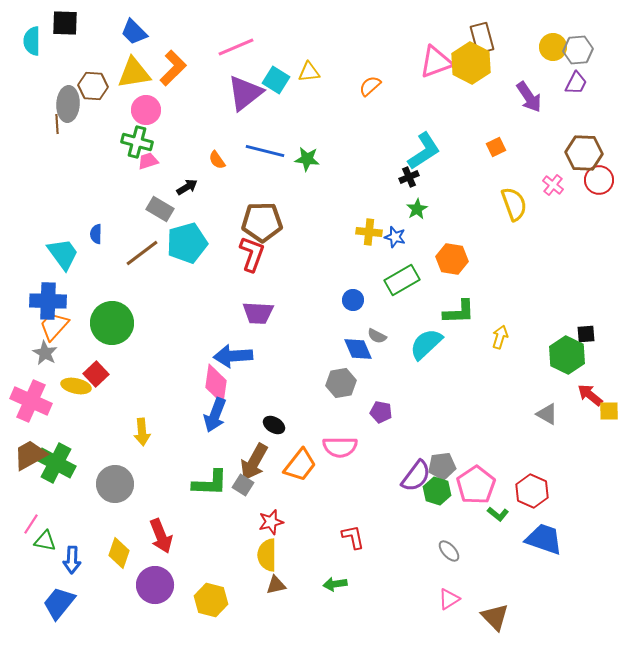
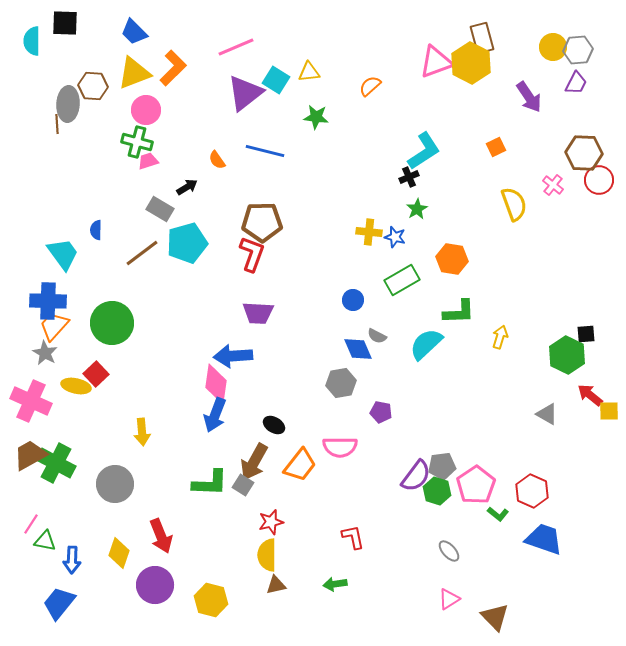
yellow triangle at (134, 73): rotated 12 degrees counterclockwise
green star at (307, 159): moved 9 px right, 42 px up
blue semicircle at (96, 234): moved 4 px up
